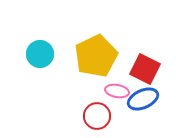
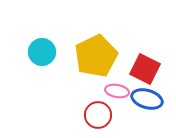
cyan circle: moved 2 px right, 2 px up
blue ellipse: moved 4 px right; rotated 40 degrees clockwise
red circle: moved 1 px right, 1 px up
